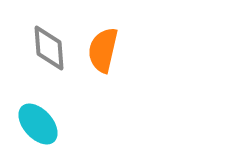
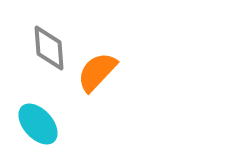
orange semicircle: moved 6 px left, 22 px down; rotated 30 degrees clockwise
